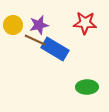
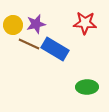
purple star: moved 3 px left, 1 px up
brown line: moved 6 px left, 4 px down
